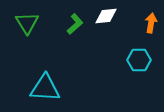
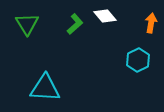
white diamond: moved 1 px left; rotated 55 degrees clockwise
green triangle: moved 1 px down
cyan hexagon: moved 1 px left; rotated 25 degrees counterclockwise
